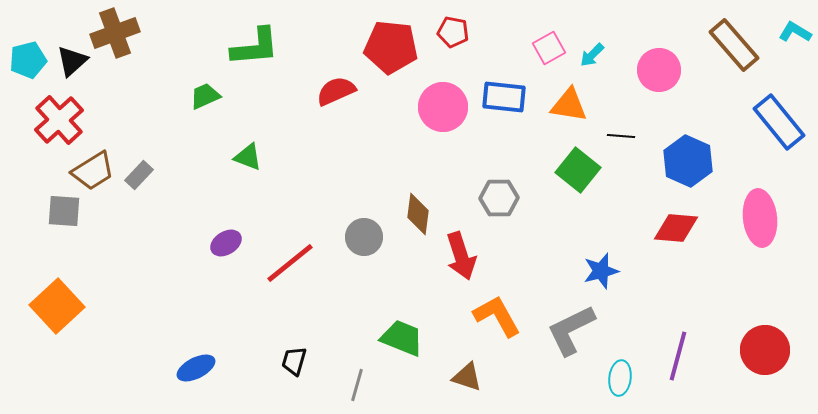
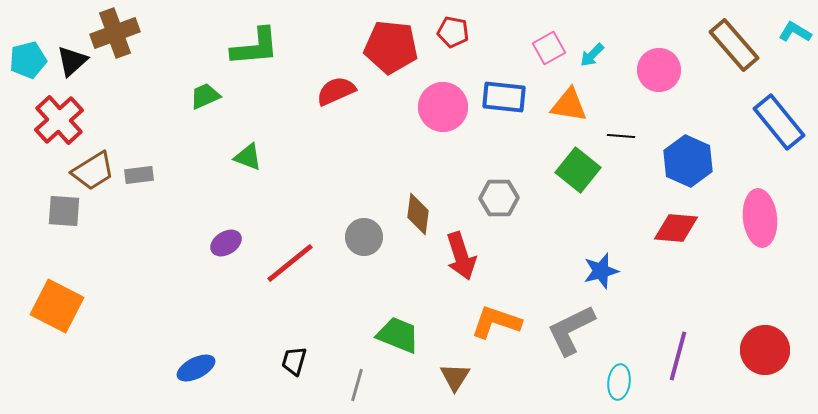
gray rectangle at (139, 175): rotated 40 degrees clockwise
orange square at (57, 306): rotated 20 degrees counterclockwise
orange L-shape at (497, 316): moved 1 px left, 6 px down; rotated 42 degrees counterclockwise
green trapezoid at (402, 338): moved 4 px left, 3 px up
brown triangle at (467, 377): moved 12 px left; rotated 44 degrees clockwise
cyan ellipse at (620, 378): moved 1 px left, 4 px down
